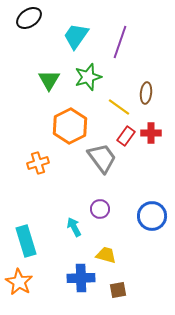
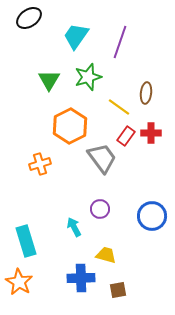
orange cross: moved 2 px right, 1 px down
